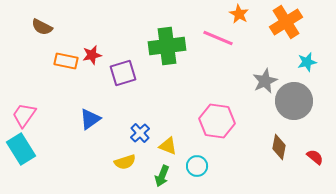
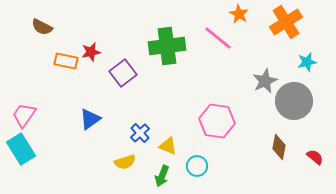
pink line: rotated 16 degrees clockwise
red star: moved 1 px left, 3 px up
purple square: rotated 20 degrees counterclockwise
